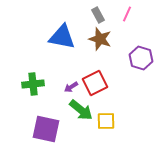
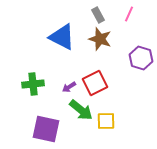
pink line: moved 2 px right
blue triangle: rotated 16 degrees clockwise
purple arrow: moved 2 px left
